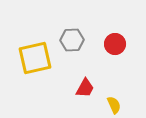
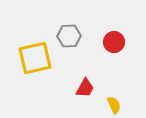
gray hexagon: moved 3 px left, 4 px up
red circle: moved 1 px left, 2 px up
